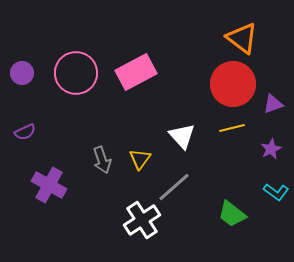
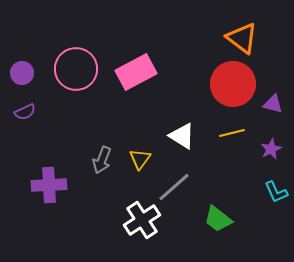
pink circle: moved 4 px up
purple triangle: rotated 35 degrees clockwise
yellow line: moved 5 px down
purple semicircle: moved 20 px up
white triangle: rotated 16 degrees counterclockwise
gray arrow: rotated 40 degrees clockwise
purple cross: rotated 32 degrees counterclockwise
cyan L-shape: rotated 30 degrees clockwise
green trapezoid: moved 14 px left, 5 px down
